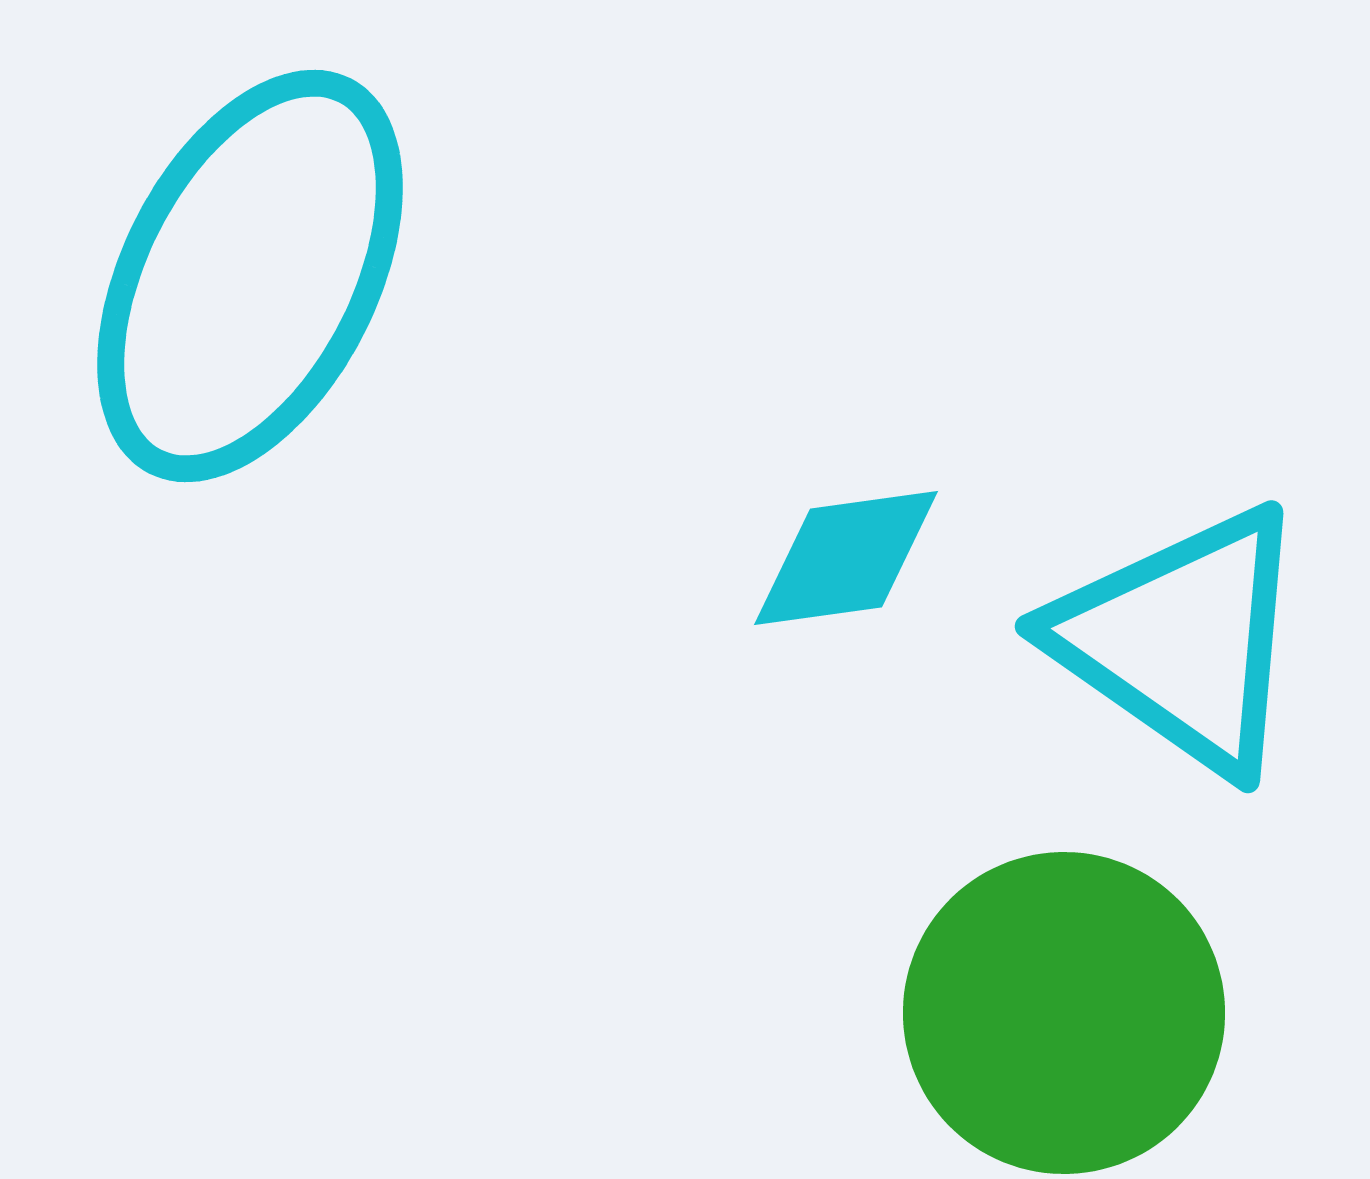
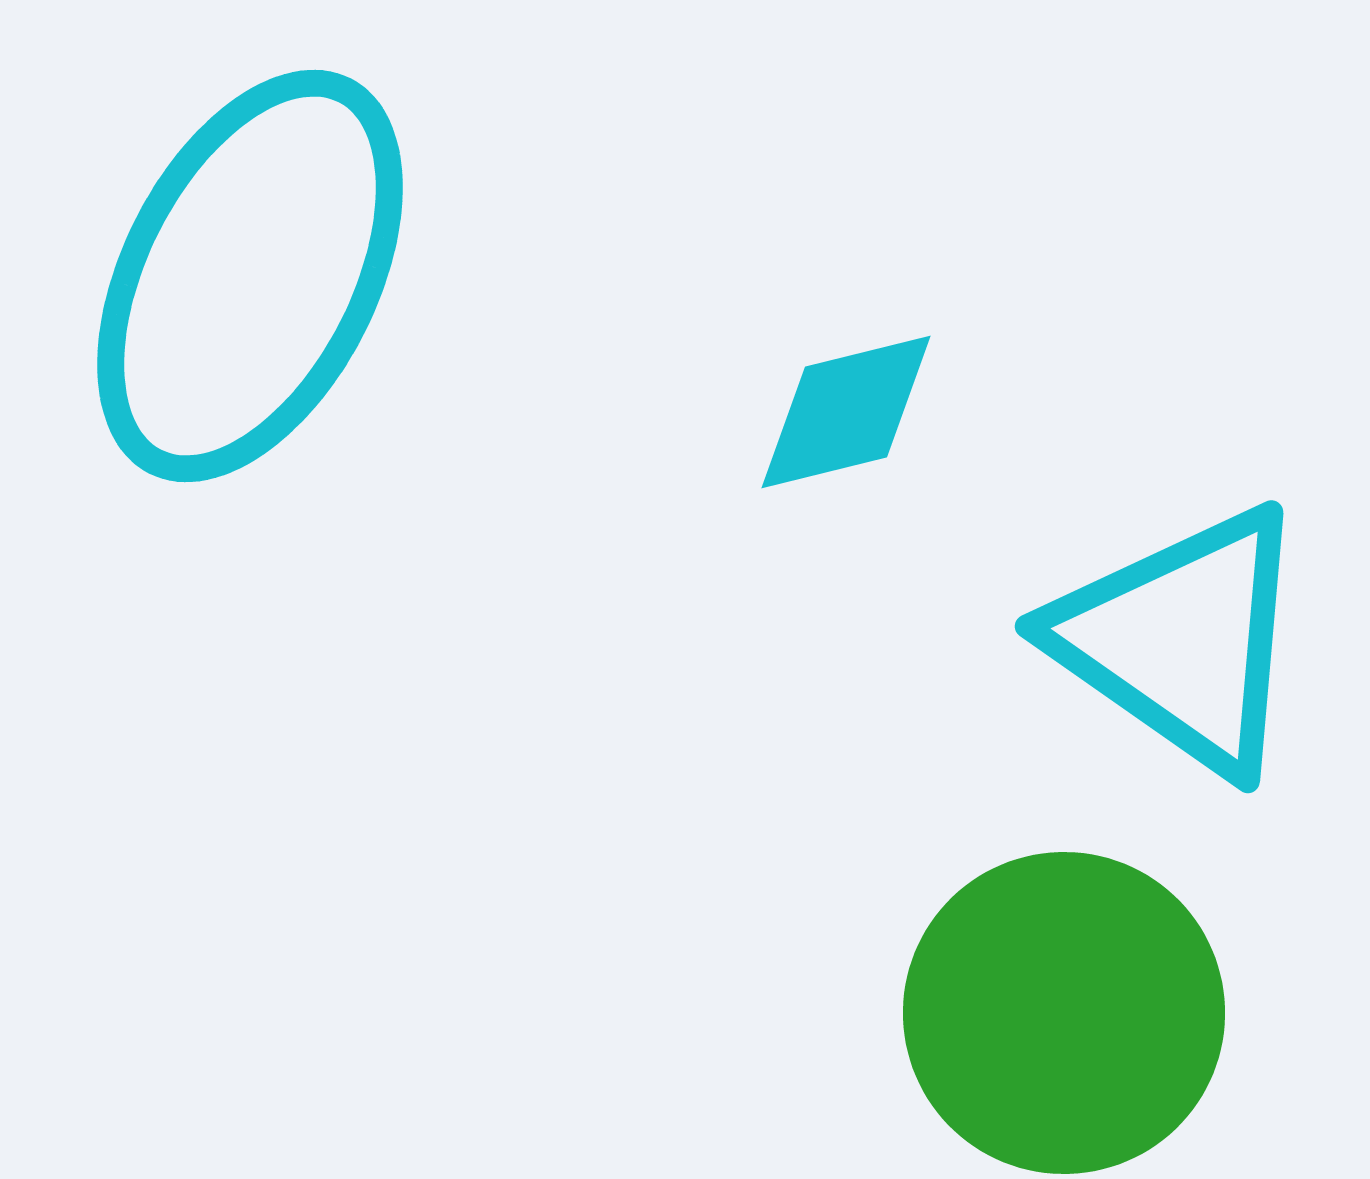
cyan diamond: moved 146 px up; rotated 6 degrees counterclockwise
